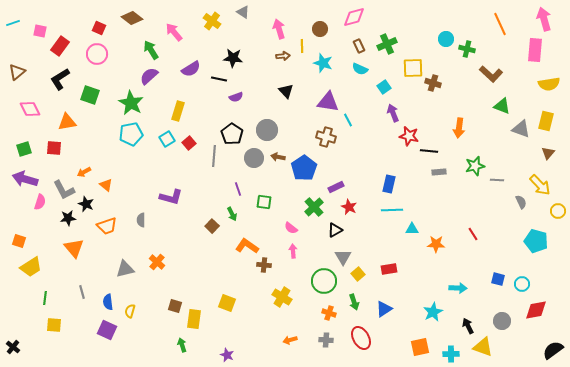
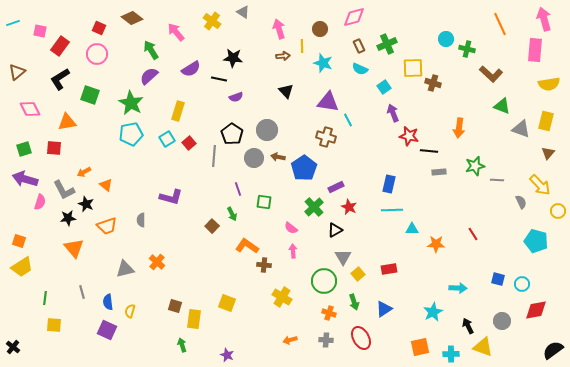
pink arrow at (174, 32): moved 2 px right
yellow trapezoid at (31, 267): moved 9 px left
